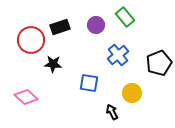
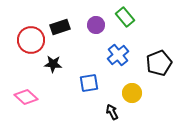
blue square: rotated 18 degrees counterclockwise
